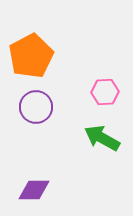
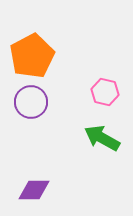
orange pentagon: moved 1 px right
pink hexagon: rotated 16 degrees clockwise
purple circle: moved 5 px left, 5 px up
